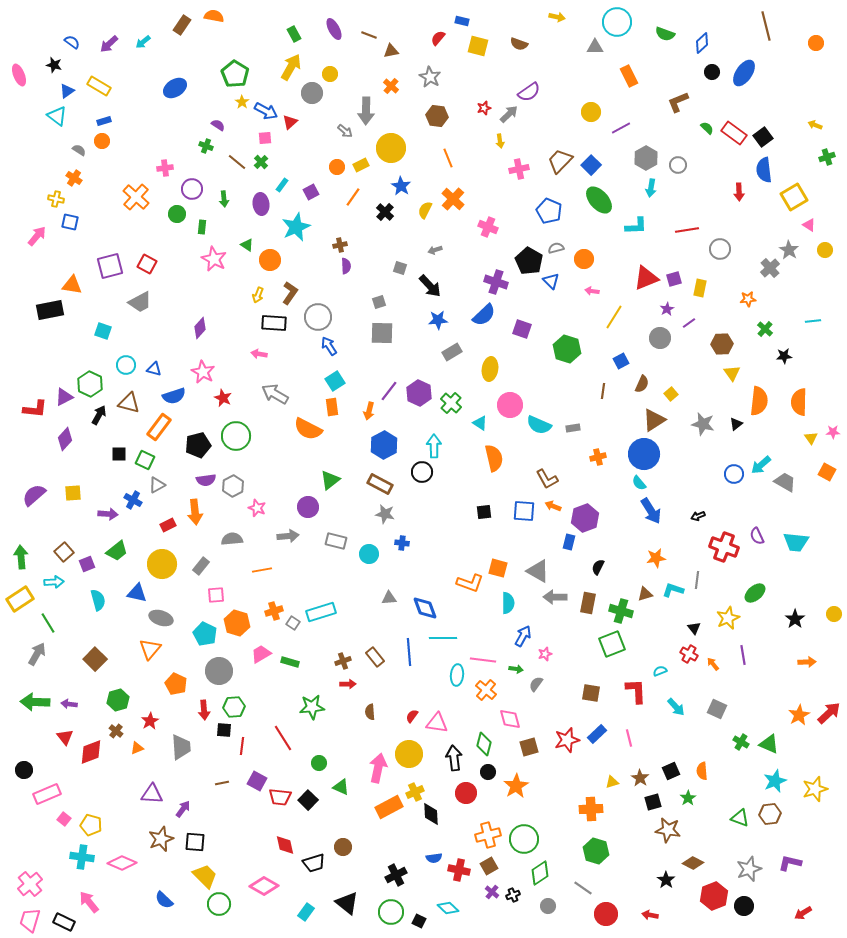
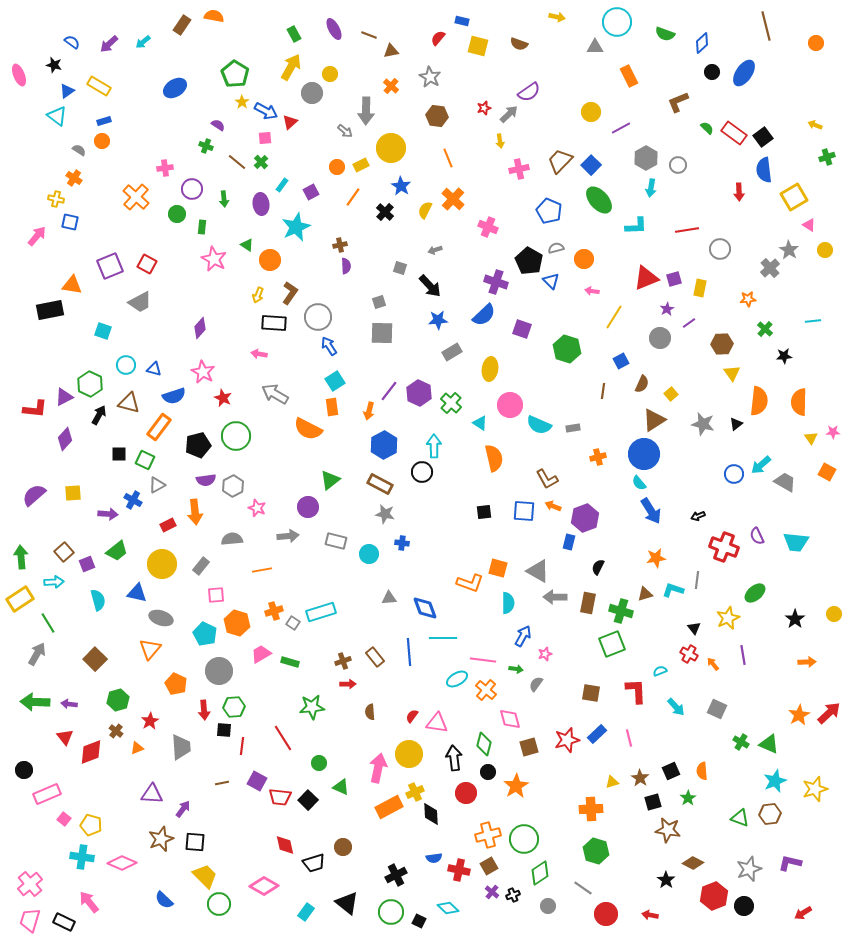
purple square at (110, 266): rotated 8 degrees counterclockwise
cyan ellipse at (457, 675): moved 4 px down; rotated 55 degrees clockwise
